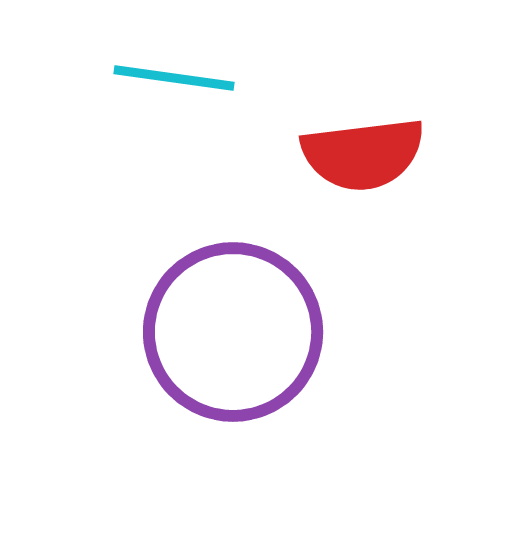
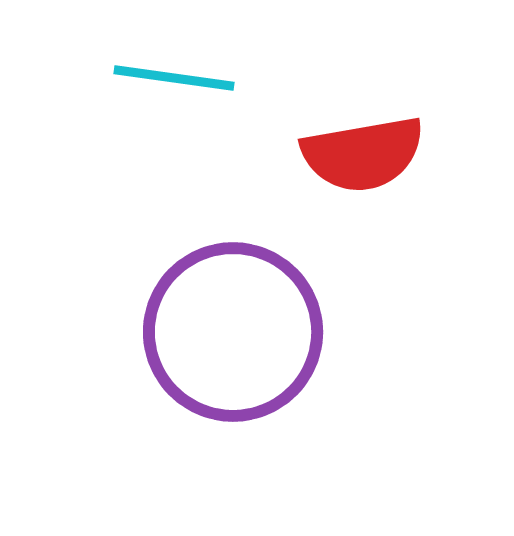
red semicircle: rotated 3 degrees counterclockwise
